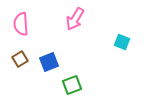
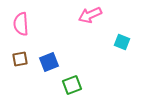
pink arrow: moved 15 px right, 4 px up; rotated 35 degrees clockwise
brown square: rotated 21 degrees clockwise
